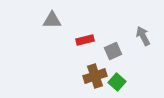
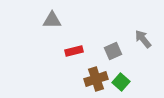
gray arrow: moved 3 px down; rotated 12 degrees counterclockwise
red rectangle: moved 11 px left, 11 px down
brown cross: moved 1 px right, 3 px down
green square: moved 4 px right
